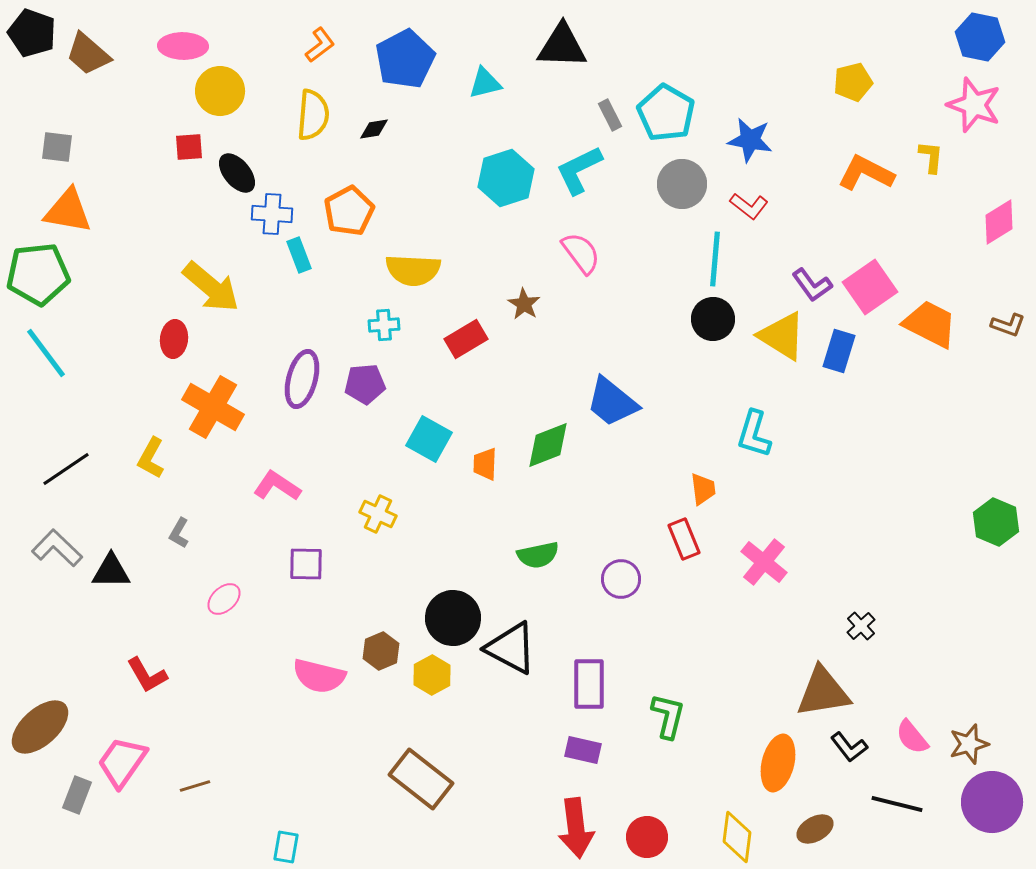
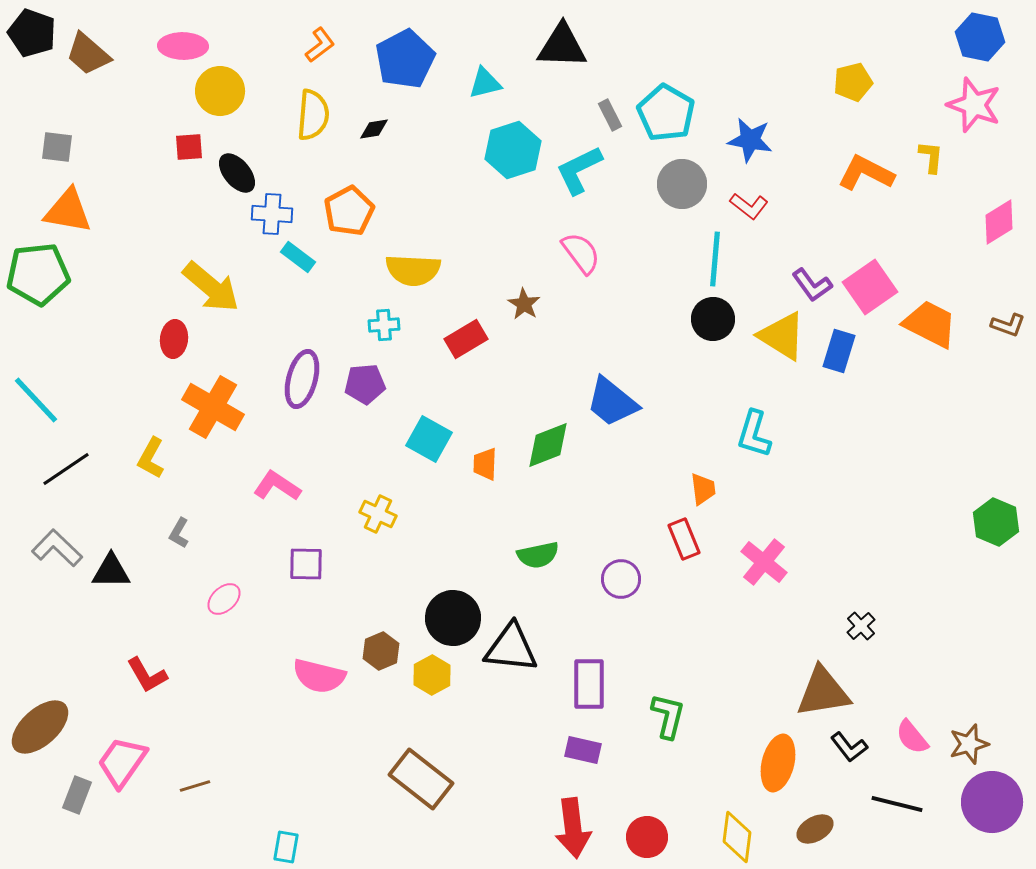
cyan hexagon at (506, 178): moved 7 px right, 28 px up
cyan rectangle at (299, 255): moved 1 px left, 2 px down; rotated 32 degrees counterclockwise
cyan line at (46, 353): moved 10 px left, 47 px down; rotated 6 degrees counterclockwise
black triangle at (511, 648): rotated 22 degrees counterclockwise
red arrow at (576, 828): moved 3 px left
